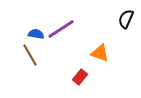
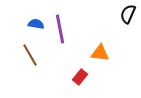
black semicircle: moved 2 px right, 5 px up
purple line: moved 1 px left; rotated 68 degrees counterclockwise
blue semicircle: moved 10 px up
orange triangle: rotated 12 degrees counterclockwise
